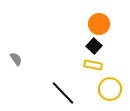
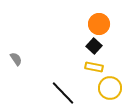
yellow rectangle: moved 1 px right, 2 px down
yellow circle: moved 1 px up
